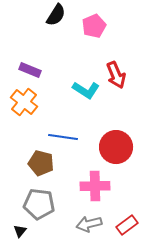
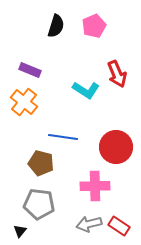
black semicircle: moved 11 px down; rotated 15 degrees counterclockwise
red arrow: moved 1 px right, 1 px up
red rectangle: moved 8 px left, 1 px down; rotated 70 degrees clockwise
